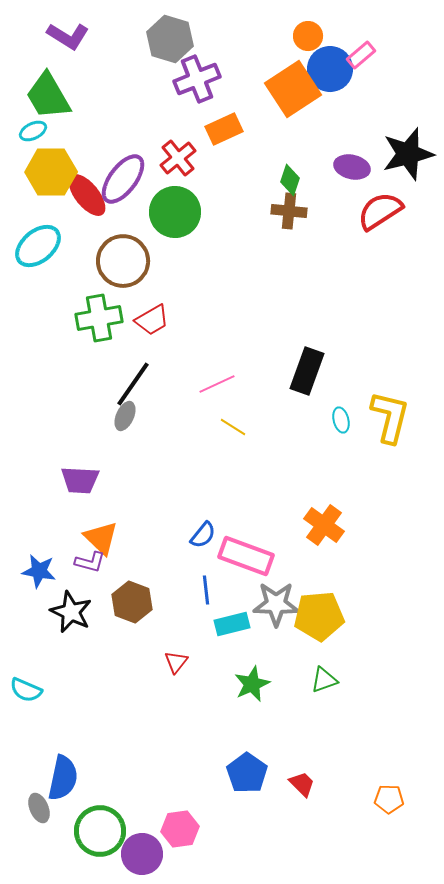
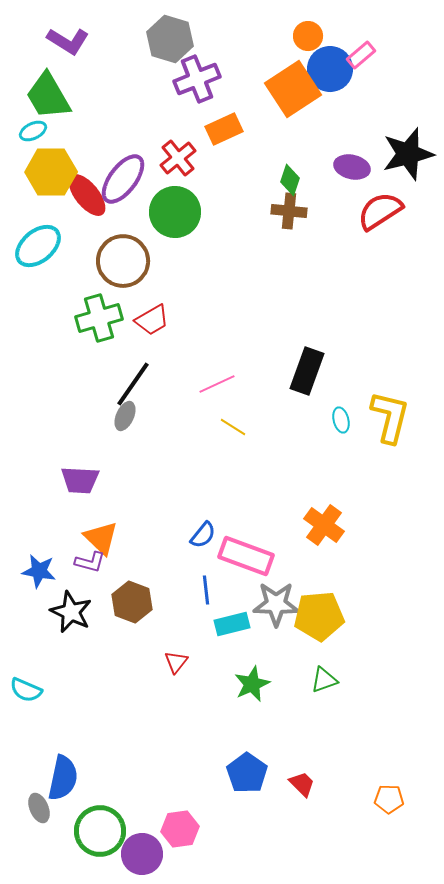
purple L-shape at (68, 36): moved 5 px down
green cross at (99, 318): rotated 6 degrees counterclockwise
